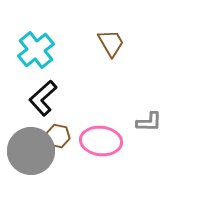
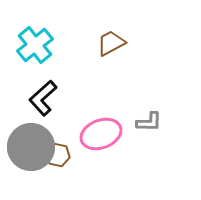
brown trapezoid: rotated 88 degrees counterclockwise
cyan cross: moved 1 px left, 5 px up
brown hexagon: moved 19 px down
pink ellipse: moved 7 px up; rotated 27 degrees counterclockwise
gray circle: moved 4 px up
